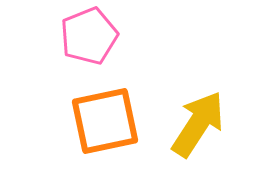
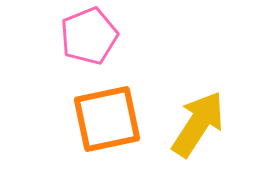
orange square: moved 2 px right, 2 px up
